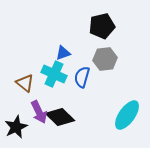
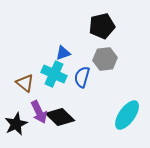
black star: moved 3 px up
